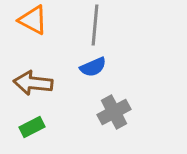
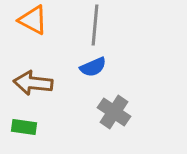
gray cross: rotated 28 degrees counterclockwise
green rectangle: moved 8 px left; rotated 35 degrees clockwise
